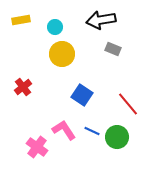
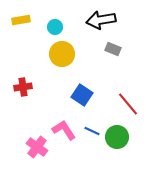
red cross: rotated 30 degrees clockwise
